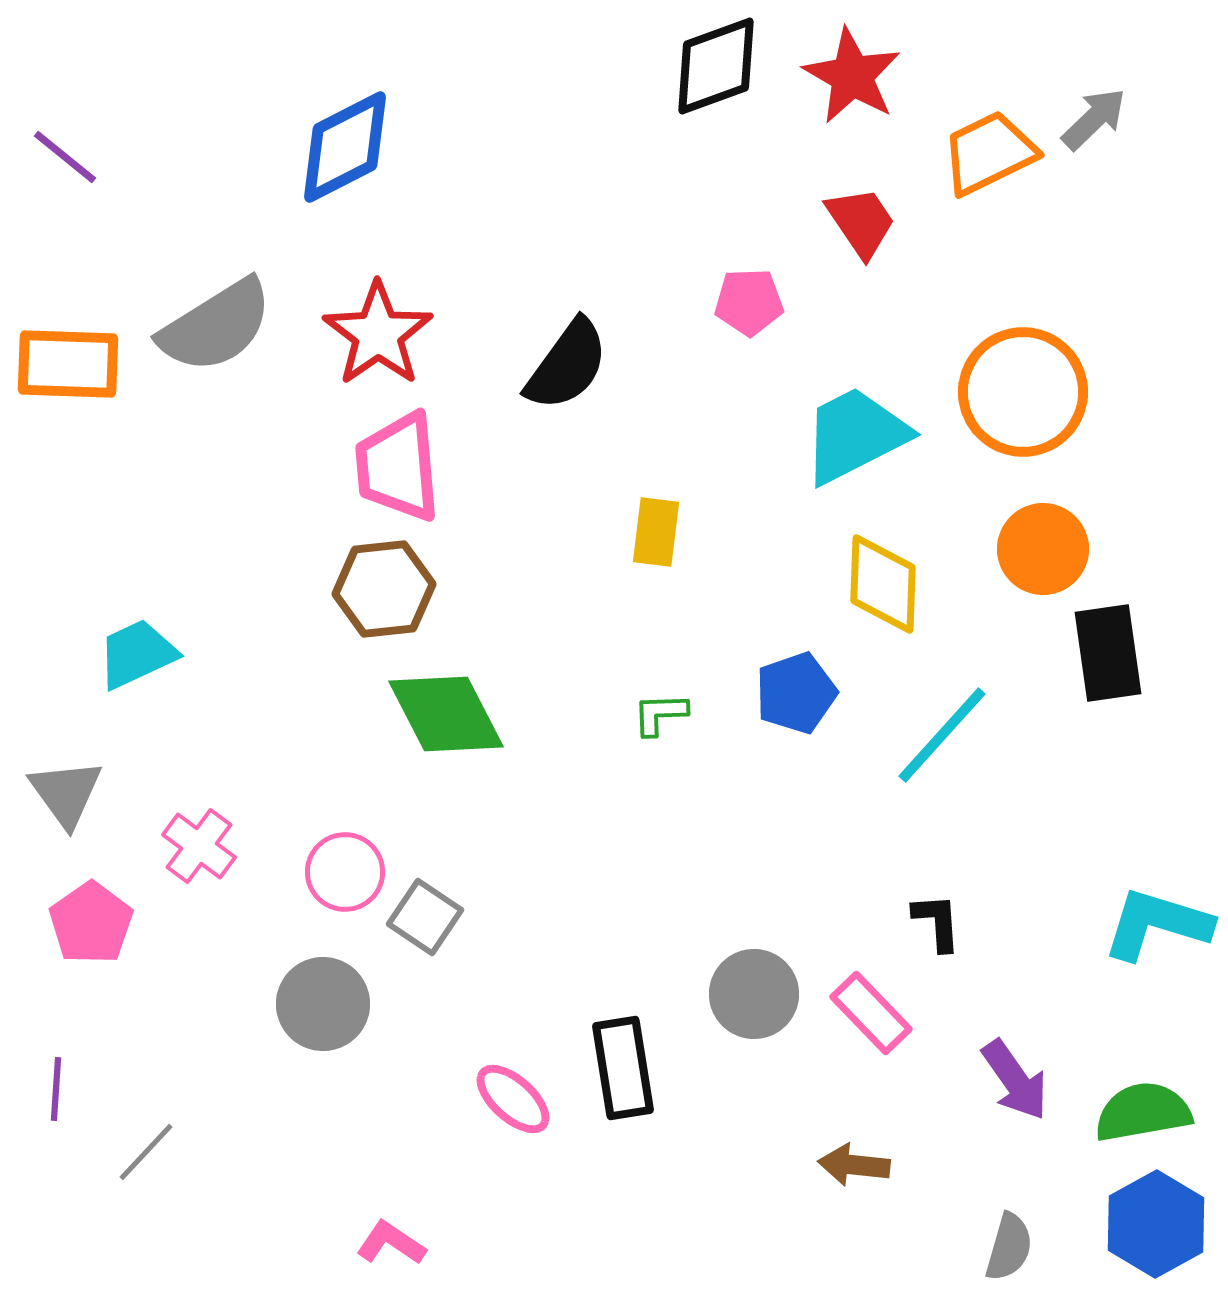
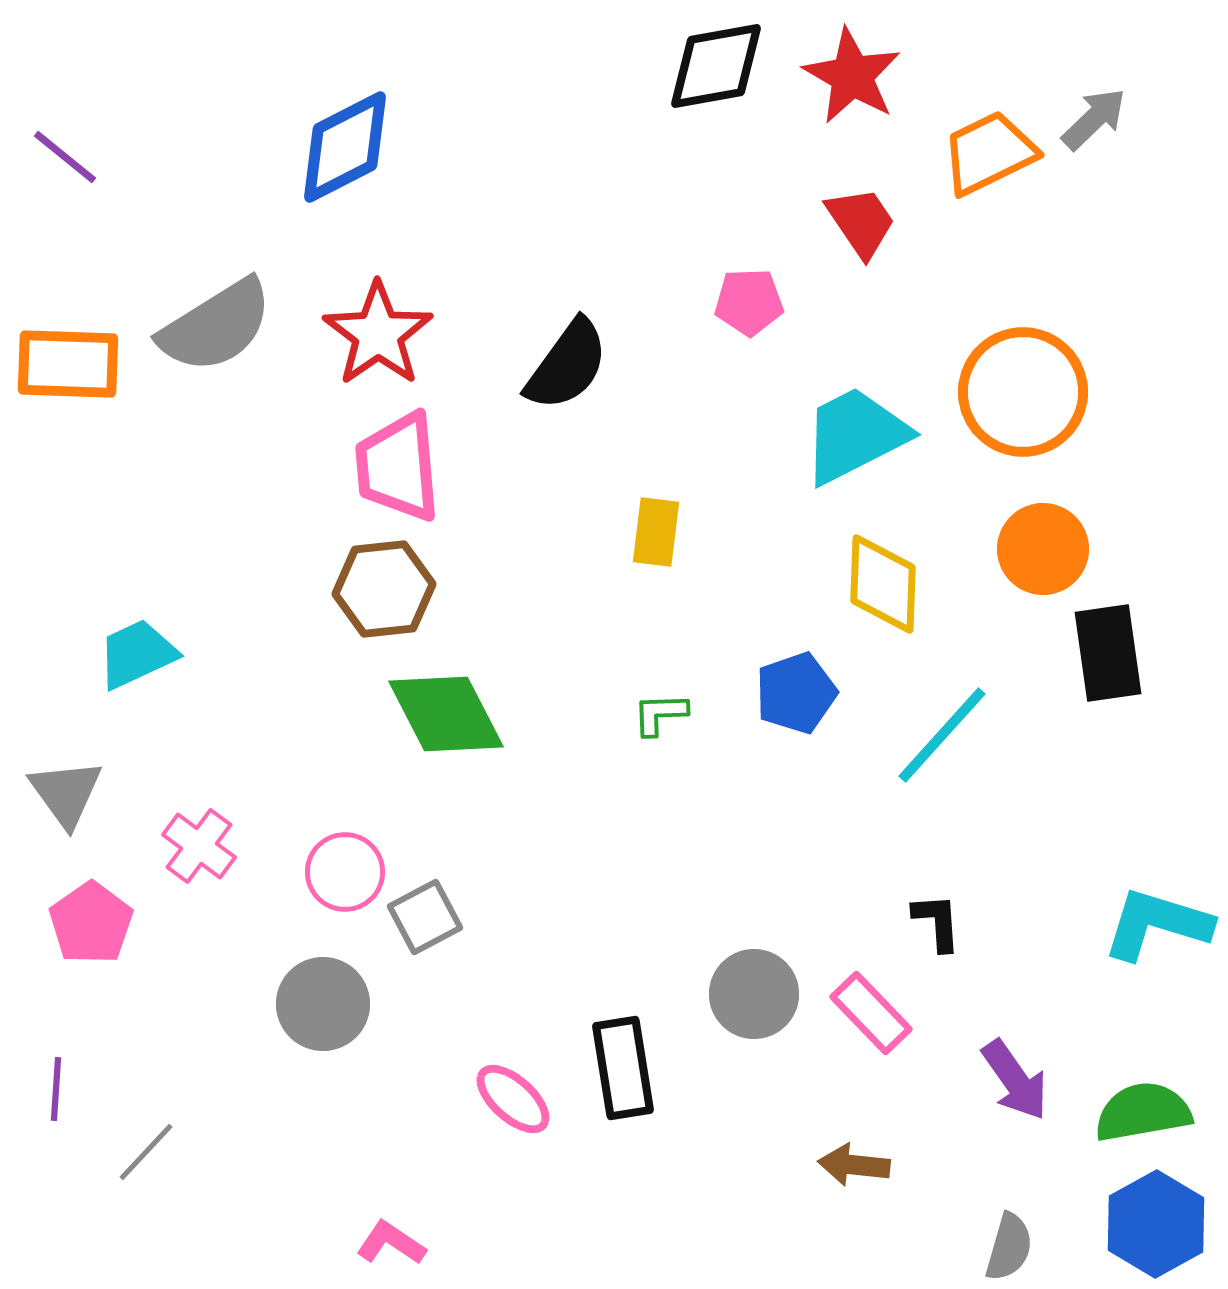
black diamond at (716, 66): rotated 10 degrees clockwise
gray square at (425, 917): rotated 28 degrees clockwise
